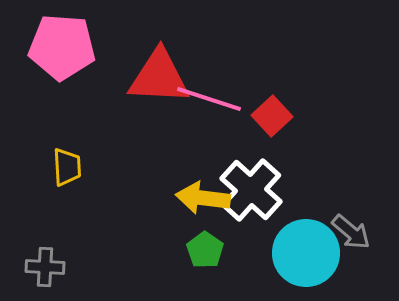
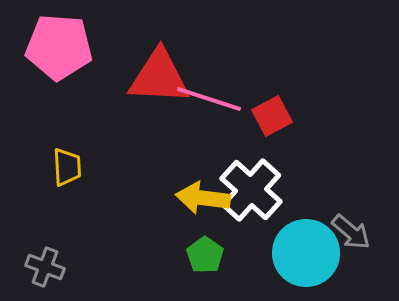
pink pentagon: moved 3 px left
red square: rotated 15 degrees clockwise
green pentagon: moved 5 px down
gray cross: rotated 18 degrees clockwise
